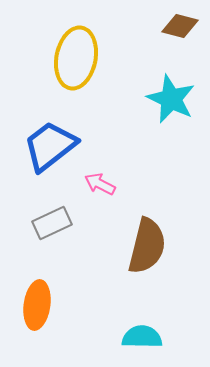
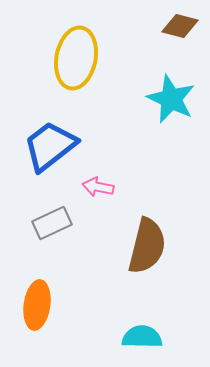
pink arrow: moved 2 px left, 3 px down; rotated 16 degrees counterclockwise
